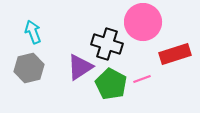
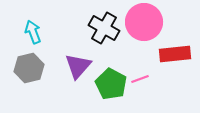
pink circle: moved 1 px right
black cross: moved 3 px left, 16 px up; rotated 12 degrees clockwise
red rectangle: rotated 12 degrees clockwise
purple triangle: moved 2 px left, 1 px up; rotated 16 degrees counterclockwise
pink line: moved 2 px left
